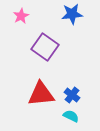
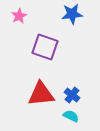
pink star: moved 2 px left
purple square: rotated 16 degrees counterclockwise
